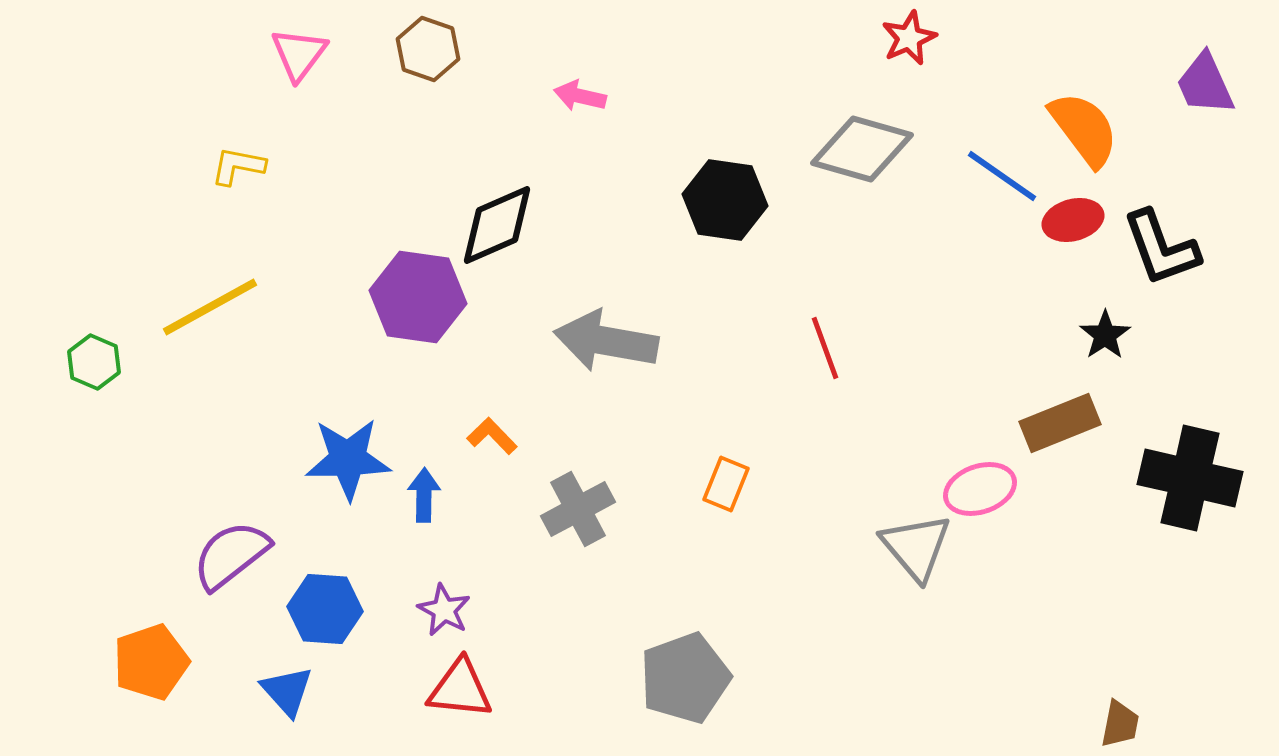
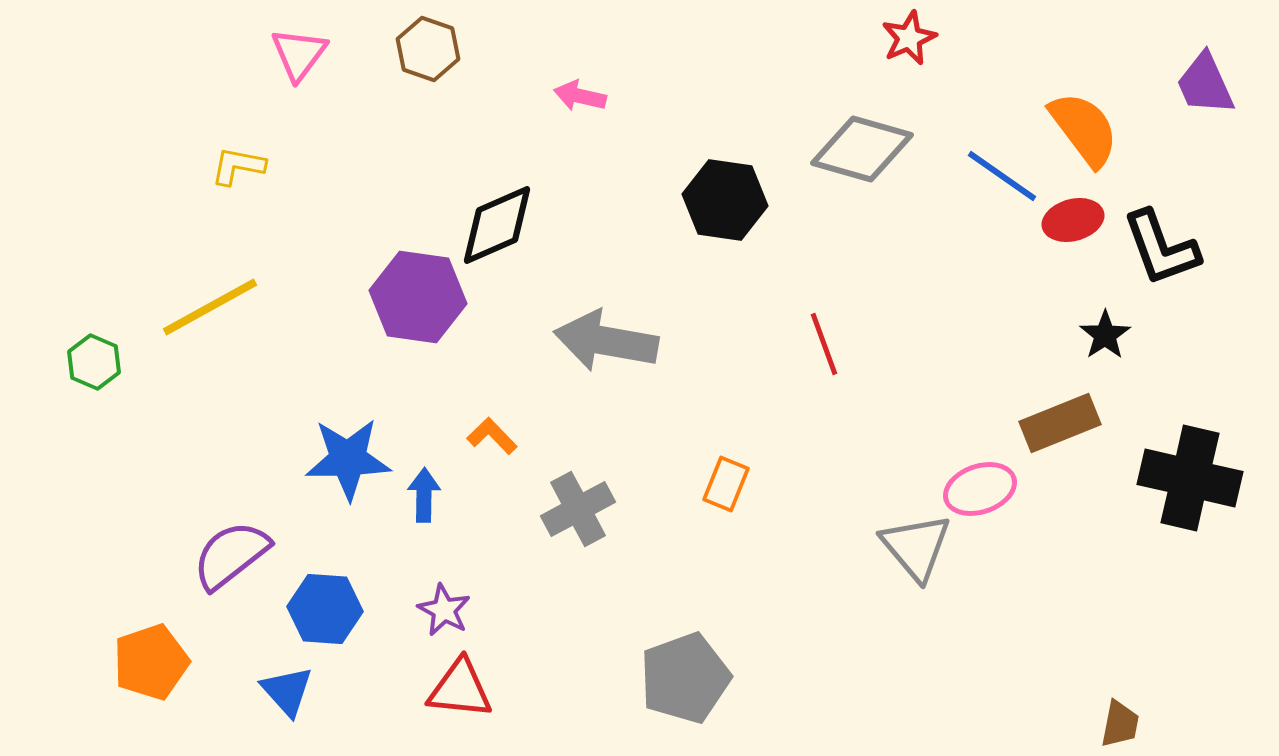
red line: moved 1 px left, 4 px up
